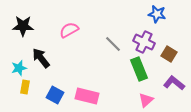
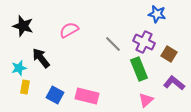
black star: rotated 15 degrees clockwise
